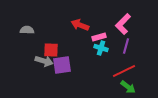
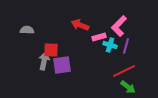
pink L-shape: moved 4 px left, 2 px down
cyan cross: moved 9 px right, 3 px up
gray arrow: rotated 96 degrees counterclockwise
